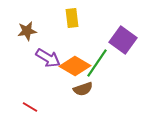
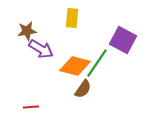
yellow rectangle: rotated 12 degrees clockwise
purple square: rotated 8 degrees counterclockwise
purple arrow: moved 7 px left, 9 px up
orange diamond: rotated 16 degrees counterclockwise
brown semicircle: rotated 36 degrees counterclockwise
red line: moved 1 px right; rotated 35 degrees counterclockwise
